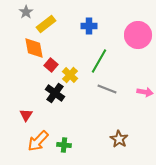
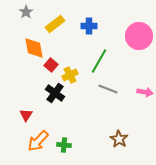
yellow rectangle: moved 9 px right
pink circle: moved 1 px right, 1 px down
yellow cross: rotated 21 degrees clockwise
gray line: moved 1 px right
